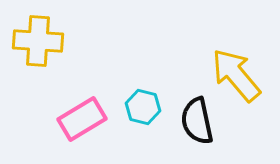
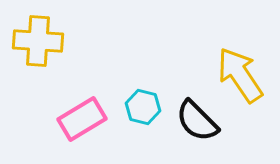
yellow arrow: moved 4 px right; rotated 6 degrees clockwise
black semicircle: rotated 33 degrees counterclockwise
